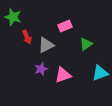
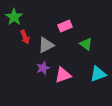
green star: moved 1 px right; rotated 18 degrees clockwise
red arrow: moved 2 px left
green triangle: rotated 48 degrees counterclockwise
purple star: moved 2 px right, 1 px up
cyan triangle: moved 2 px left, 1 px down
